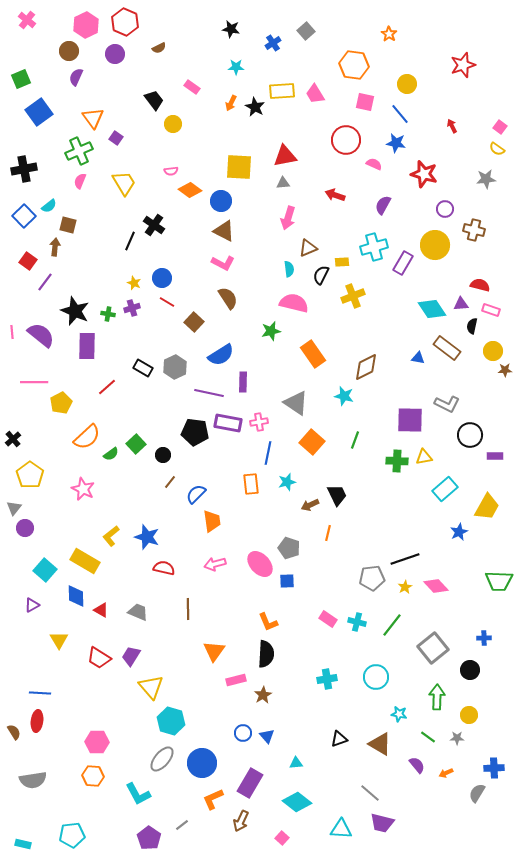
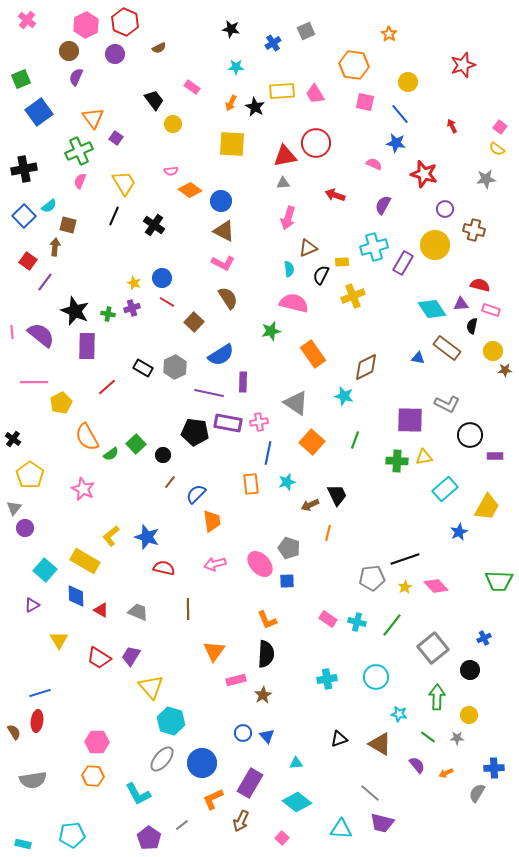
gray square at (306, 31): rotated 18 degrees clockwise
yellow circle at (407, 84): moved 1 px right, 2 px up
red circle at (346, 140): moved 30 px left, 3 px down
yellow square at (239, 167): moved 7 px left, 23 px up
black line at (130, 241): moved 16 px left, 25 px up
orange semicircle at (87, 437): rotated 104 degrees clockwise
black cross at (13, 439): rotated 14 degrees counterclockwise
orange L-shape at (268, 622): moved 1 px left, 2 px up
blue cross at (484, 638): rotated 24 degrees counterclockwise
blue line at (40, 693): rotated 20 degrees counterclockwise
